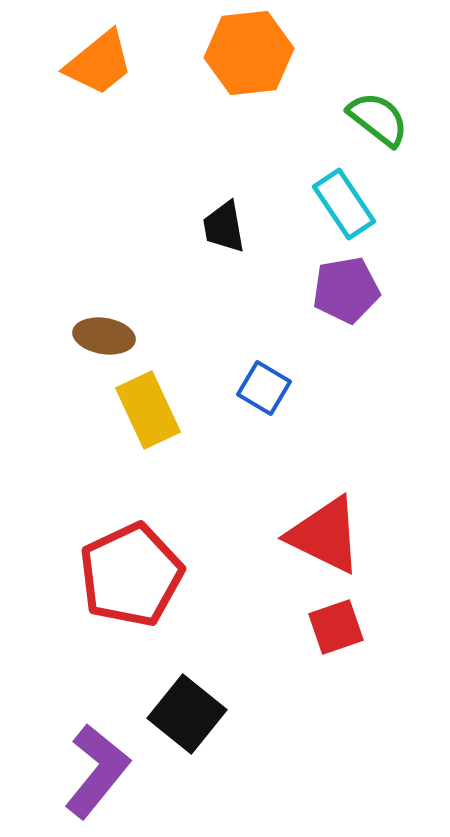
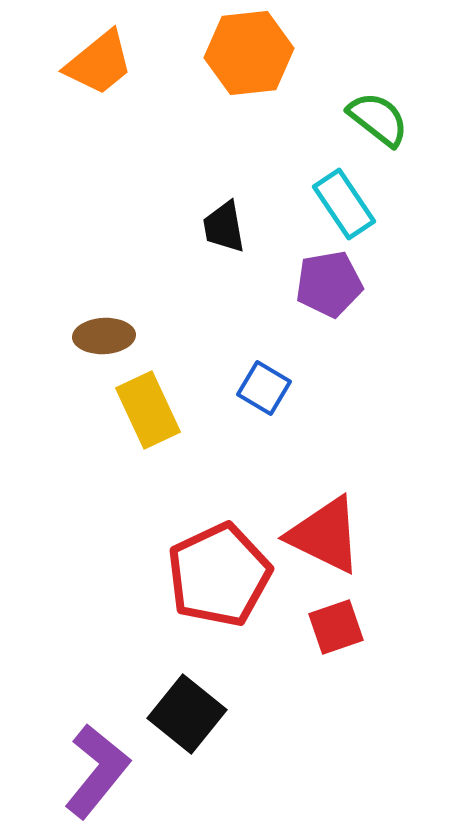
purple pentagon: moved 17 px left, 6 px up
brown ellipse: rotated 12 degrees counterclockwise
red pentagon: moved 88 px right
